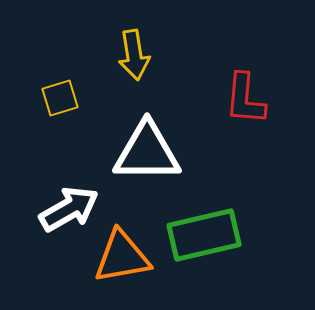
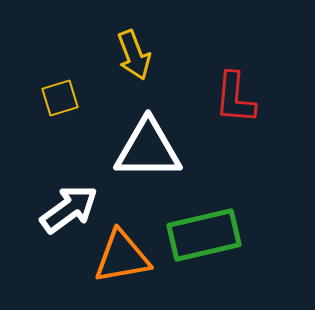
yellow arrow: rotated 12 degrees counterclockwise
red L-shape: moved 10 px left, 1 px up
white triangle: moved 1 px right, 3 px up
white arrow: rotated 6 degrees counterclockwise
